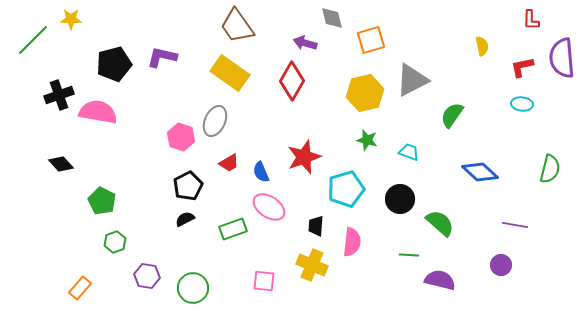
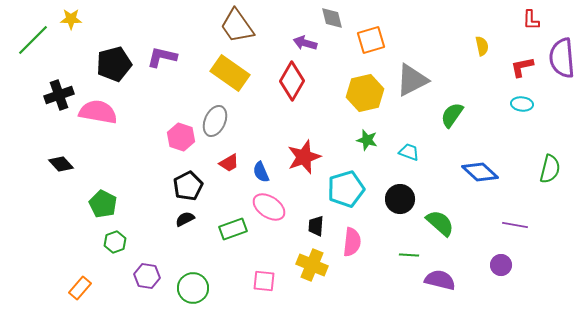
green pentagon at (102, 201): moved 1 px right, 3 px down
